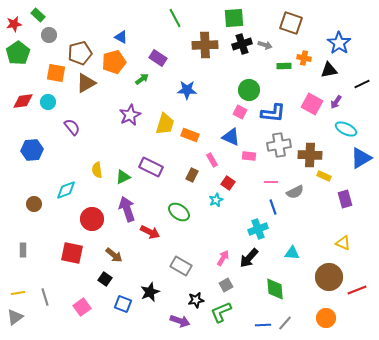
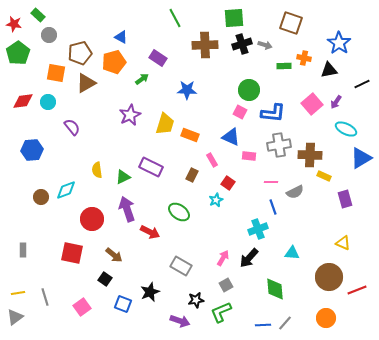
red star at (14, 24): rotated 21 degrees clockwise
pink square at (312, 104): rotated 20 degrees clockwise
brown circle at (34, 204): moved 7 px right, 7 px up
